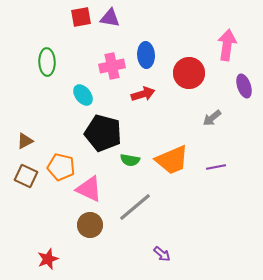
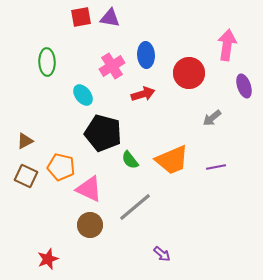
pink cross: rotated 20 degrees counterclockwise
green semicircle: rotated 42 degrees clockwise
